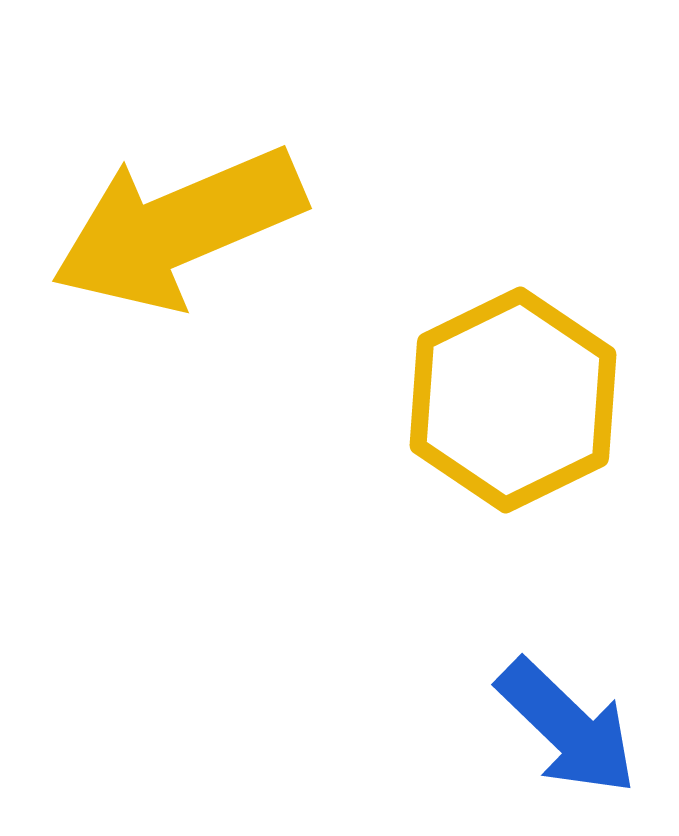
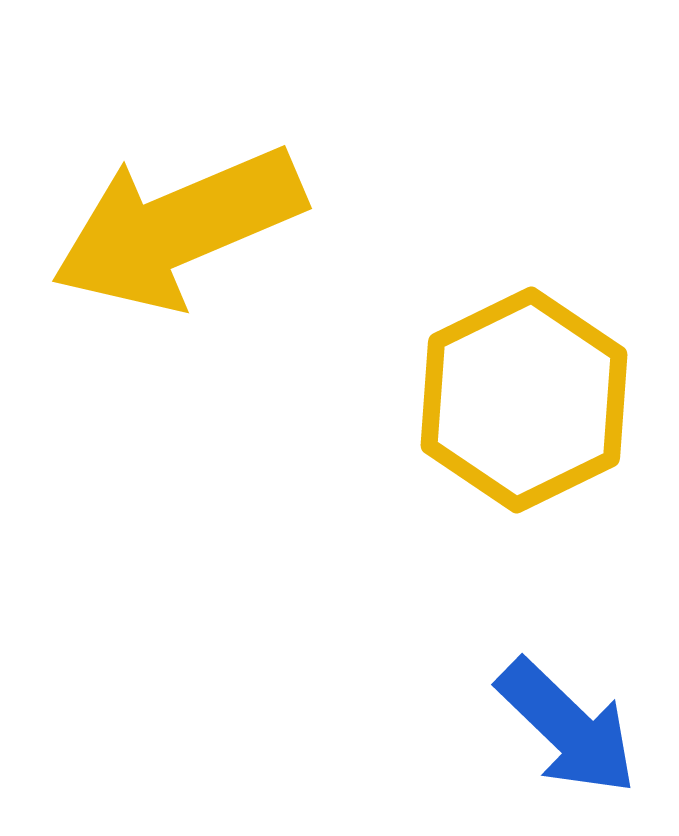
yellow hexagon: moved 11 px right
